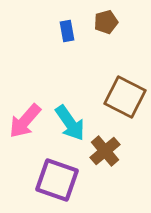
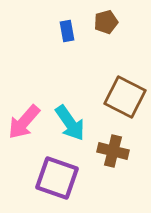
pink arrow: moved 1 px left, 1 px down
brown cross: moved 8 px right; rotated 36 degrees counterclockwise
purple square: moved 2 px up
